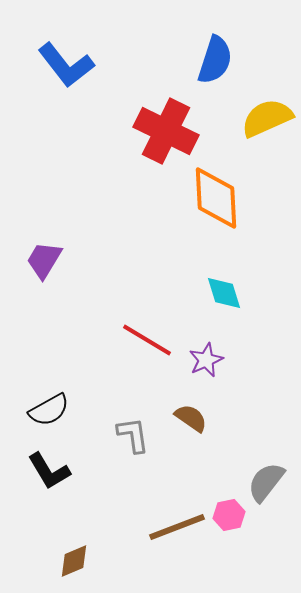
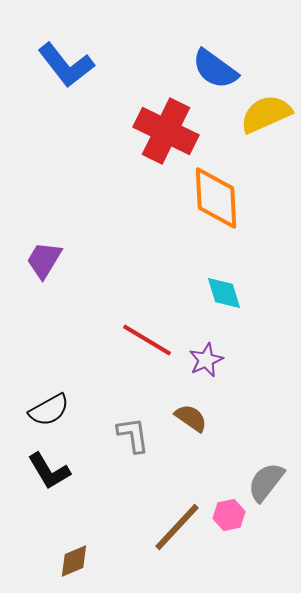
blue semicircle: moved 9 px down; rotated 108 degrees clockwise
yellow semicircle: moved 1 px left, 4 px up
brown line: rotated 26 degrees counterclockwise
